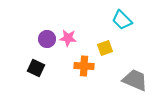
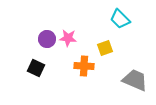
cyan trapezoid: moved 2 px left, 1 px up
